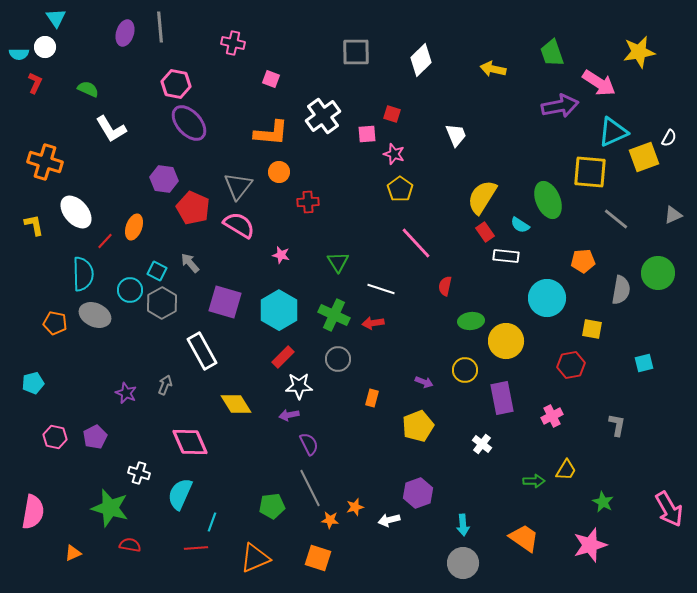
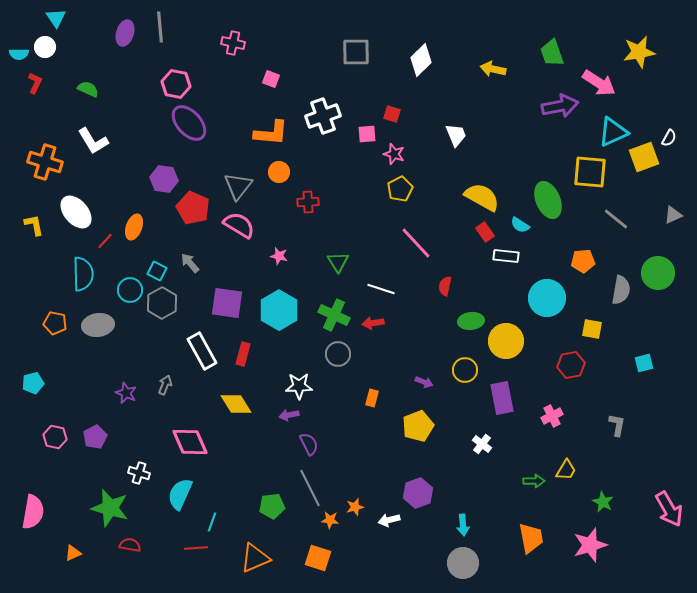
white cross at (323, 116): rotated 16 degrees clockwise
white L-shape at (111, 129): moved 18 px left, 12 px down
yellow pentagon at (400, 189): rotated 10 degrees clockwise
yellow semicircle at (482, 197): rotated 87 degrees clockwise
pink star at (281, 255): moved 2 px left, 1 px down
purple square at (225, 302): moved 2 px right, 1 px down; rotated 8 degrees counterclockwise
gray ellipse at (95, 315): moved 3 px right, 10 px down; rotated 32 degrees counterclockwise
red rectangle at (283, 357): moved 40 px left, 3 px up; rotated 30 degrees counterclockwise
gray circle at (338, 359): moved 5 px up
orange trapezoid at (524, 538): moved 7 px right; rotated 44 degrees clockwise
